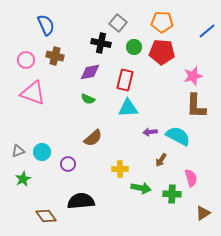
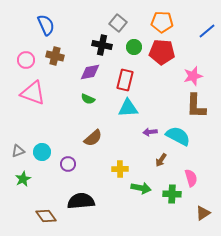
black cross: moved 1 px right, 2 px down
